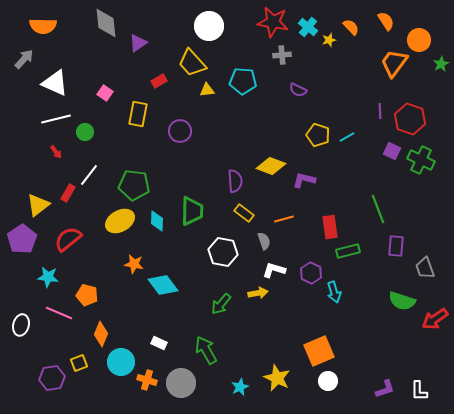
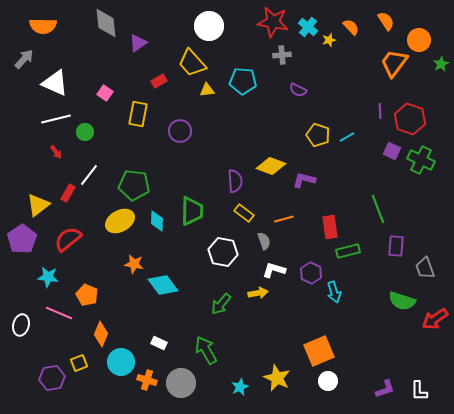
orange pentagon at (87, 295): rotated 10 degrees clockwise
